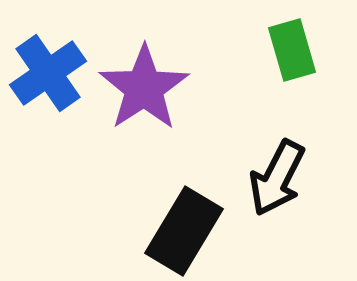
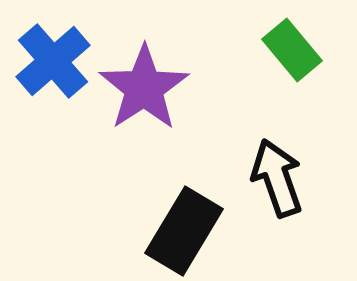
green rectangle: rotated 24 degrees counterclockwise
blue cross: moved 5 px right, 12 px up; rotated 6 degrees counterclockwise
black arrow: rotated 134 degrees clockwise
